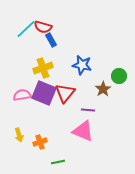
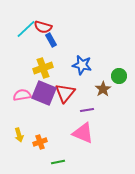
purple line: moved 1 px left; rotated 16 degrees counterclockwise
pink triangle: moved 2 px down
